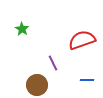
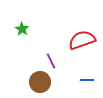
purple line: moved 2 px left, 2 px up
brown circle: moved 3 px right, 3 px up
